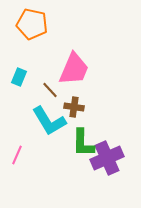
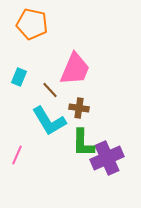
pink trapezoid: moved 1 px right
brown cross: moved 5 px right, 1 px down
